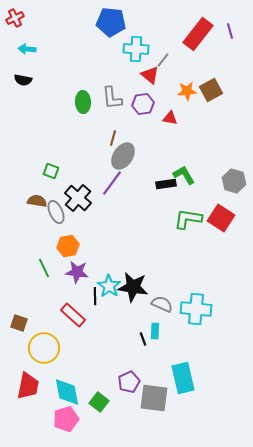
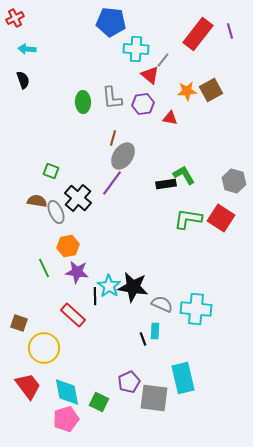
black semicircle at (23, 80): rotated 120 degrees counterclockwise
red trapezoid at (28, 386): rotated 48 degrees counterclockwise
green square at (99, 402): rotated 12 degrees counterclockwise
